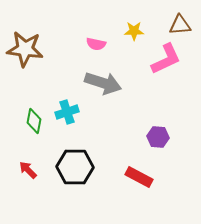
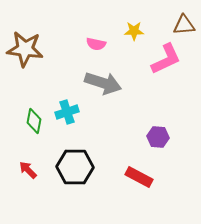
brown triangle: moved 4 px right
